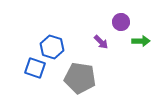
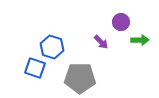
green arrow: moved 1 px left, 1 px up
gray pentagon: rotated 8 degrees counterclockwise
